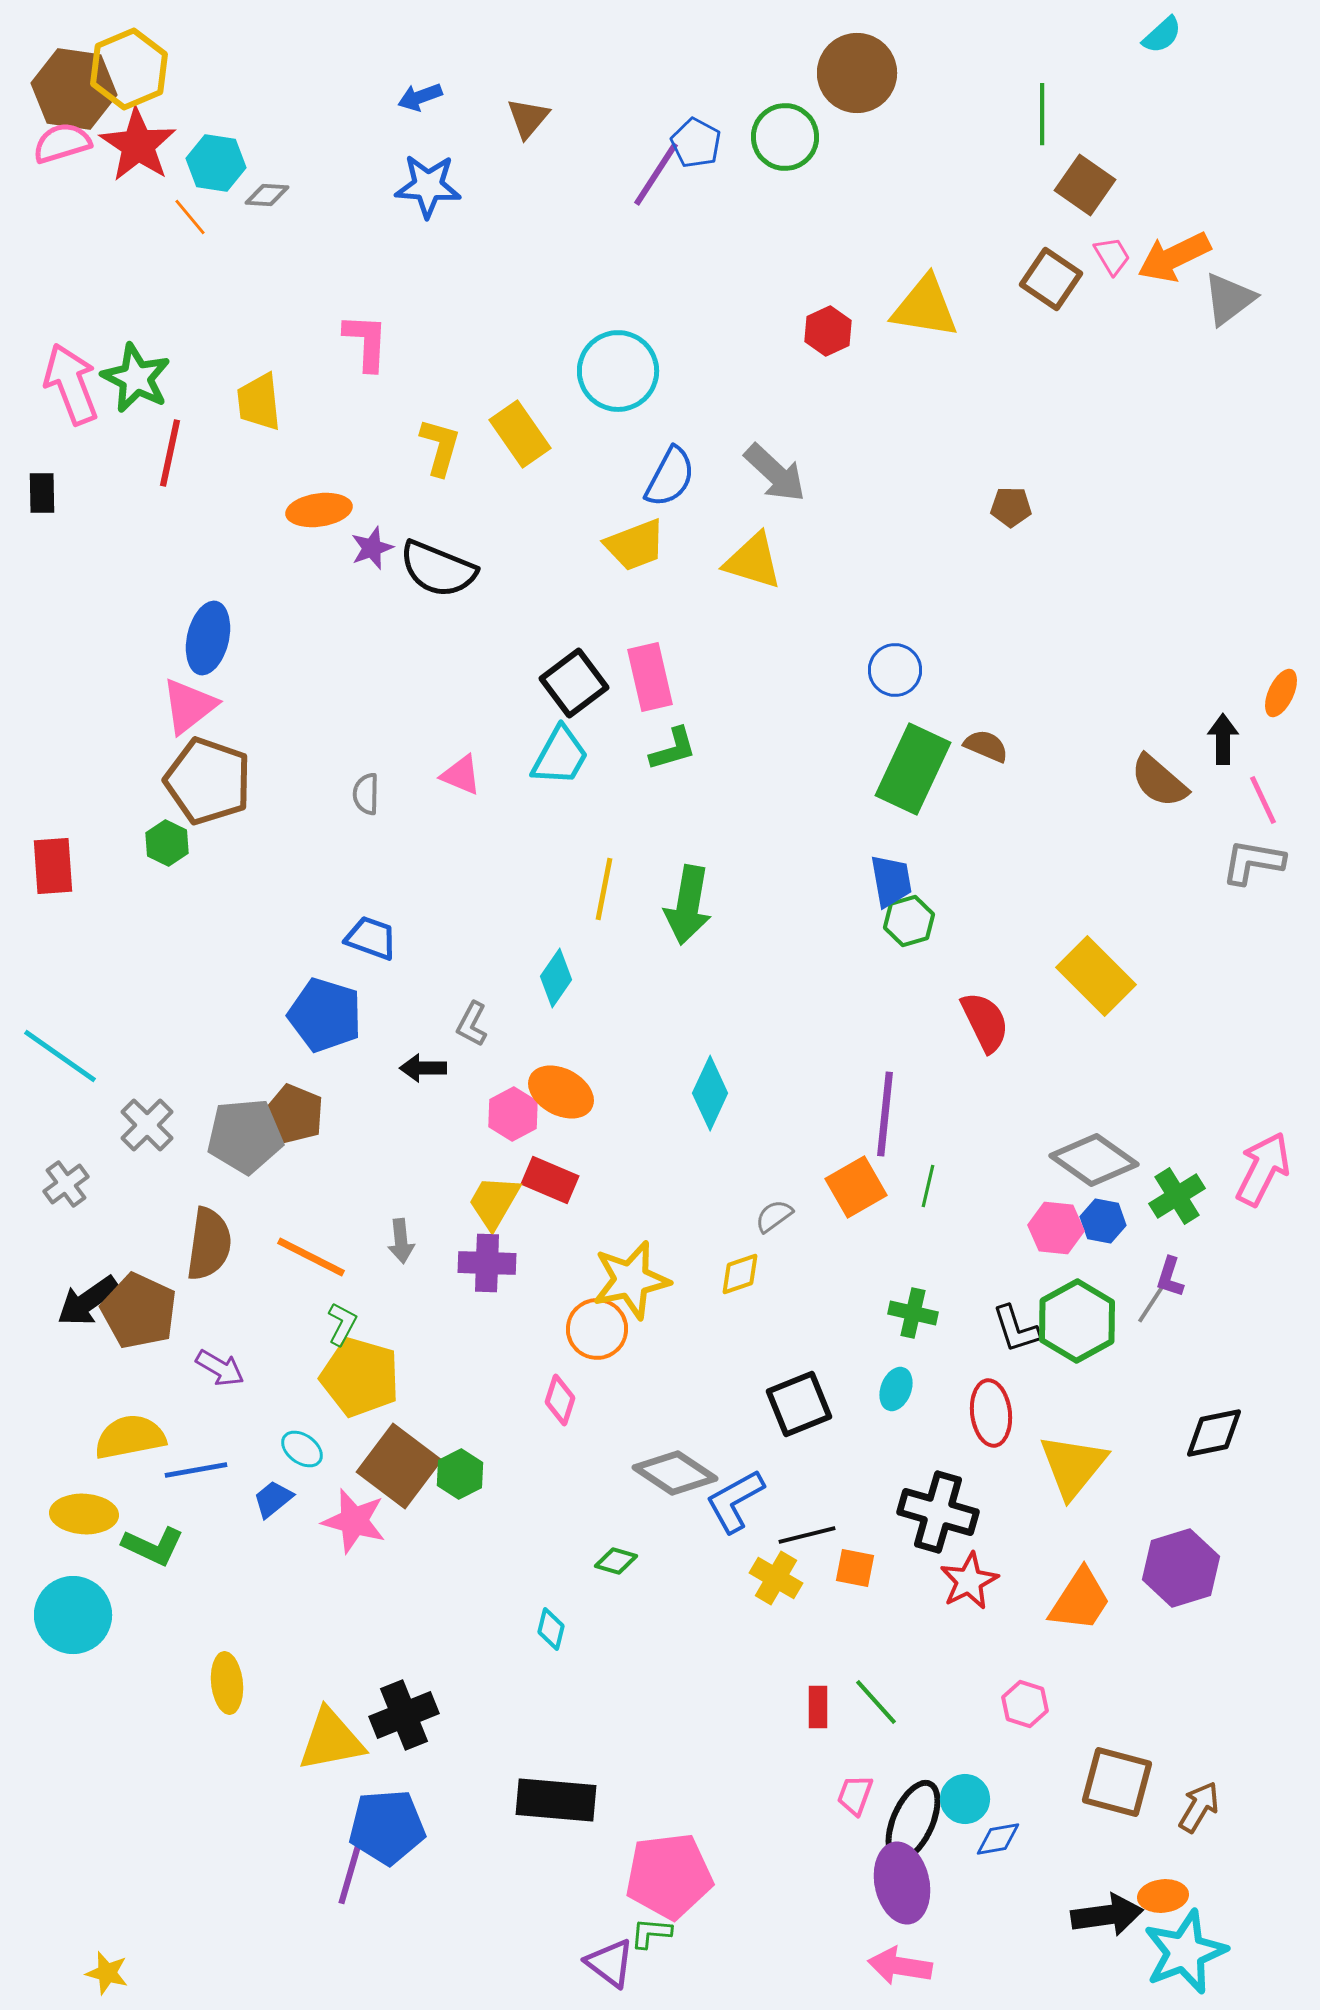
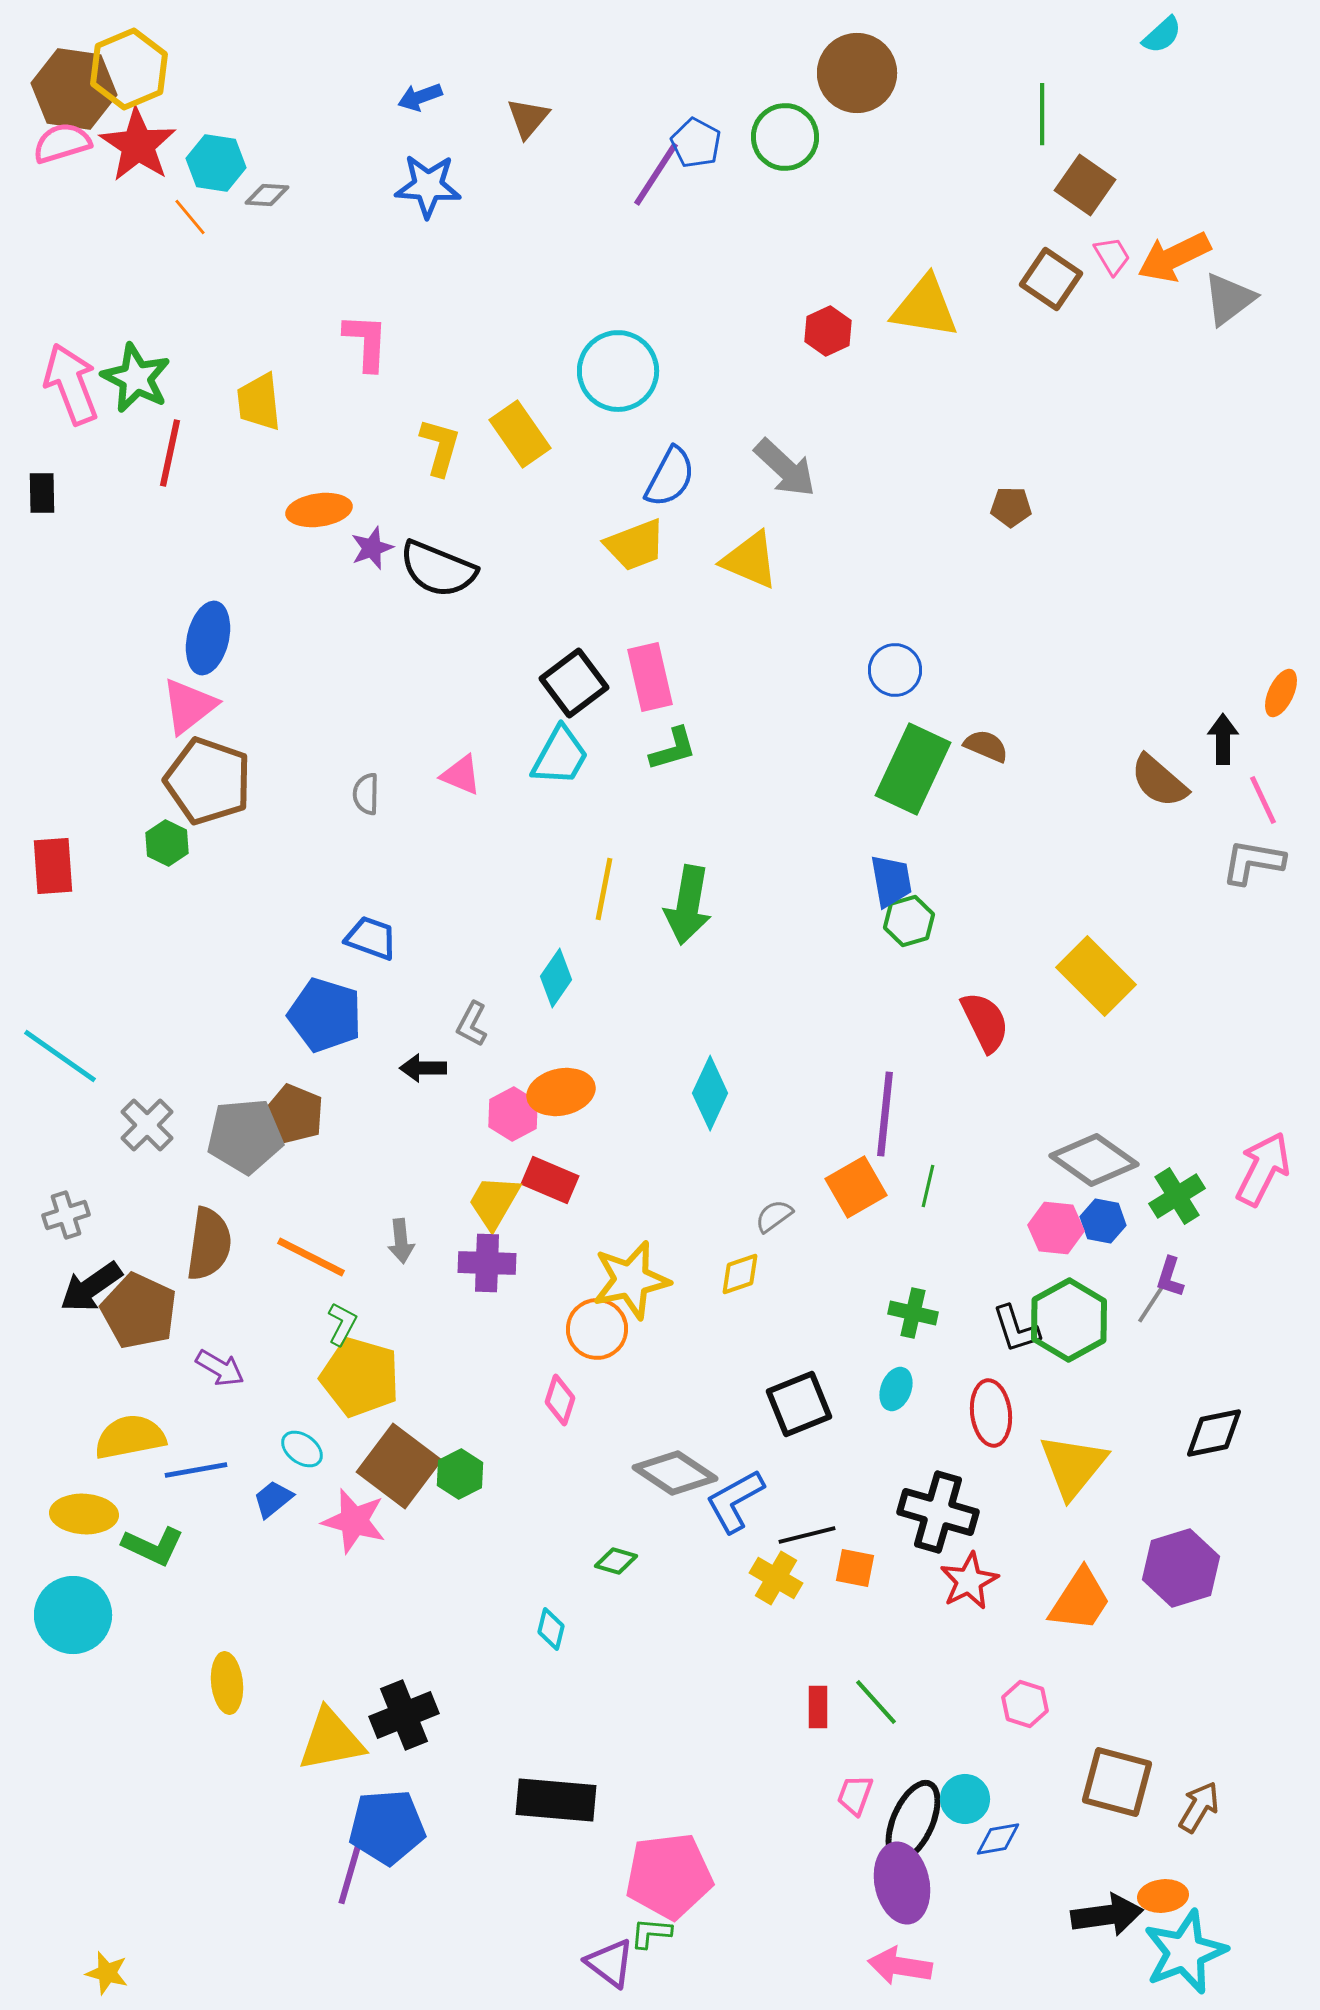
gray arrow at (775, 473): moved 10 px right, 5 px up
yellow triangle at (753, 561): moved 3 px left, 1 px up; rotated 6 degrees clockwise
orange ellipse at (561, 1092): rotated 40 degrees counterclockwise
gray cross at (66, 1184): moved 31 px down; rotated 18 degrees clockwise
black arrow at (88, 1301): moved 3 px right, 14 px up
green hexagon at (1077, 1321): moved 8 px left, 1 px up
